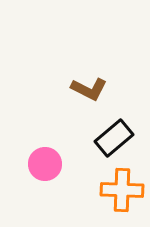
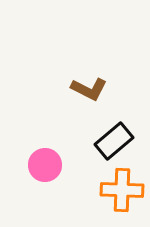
black rectangle: moved 3 px down
pink circle: moved 1 px down
